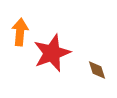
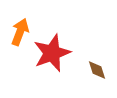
orange arrow: rotated 16 degrees clockwise
